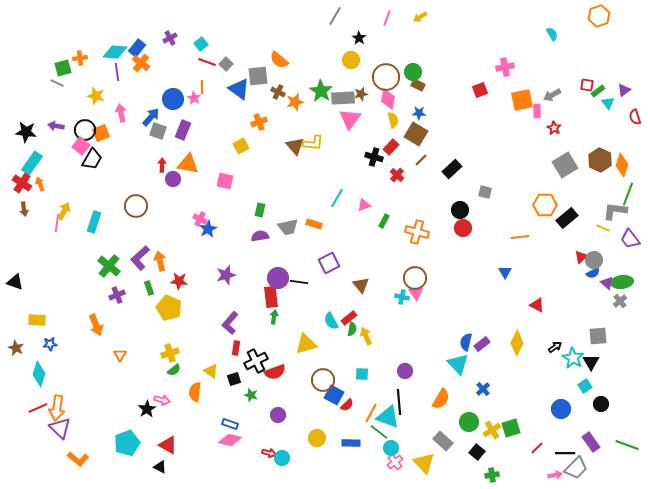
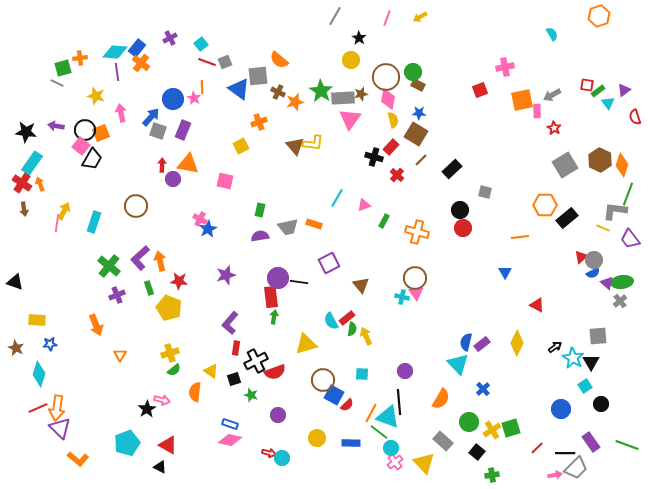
gray square at (226, 64): moved 1 px left, 2 px up; rotated 24 degrees clockwise
red rectangle at (349, 318): moved 2 px left
